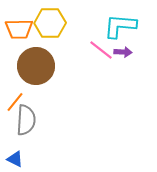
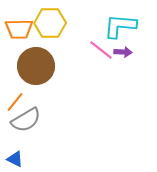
gray semicircle: rotated 56 degrees clockwise
